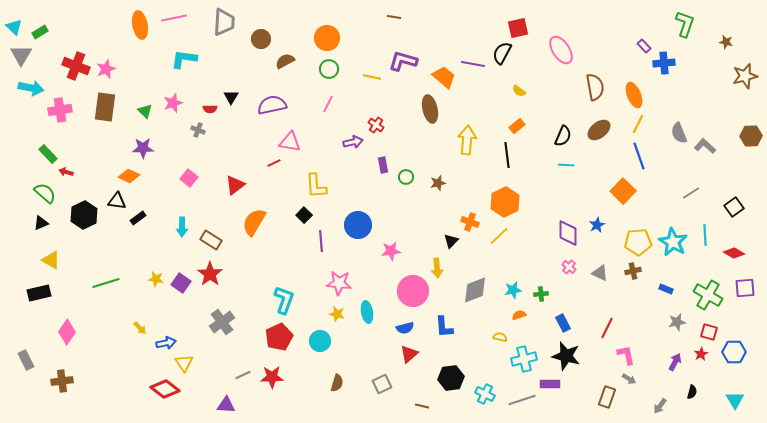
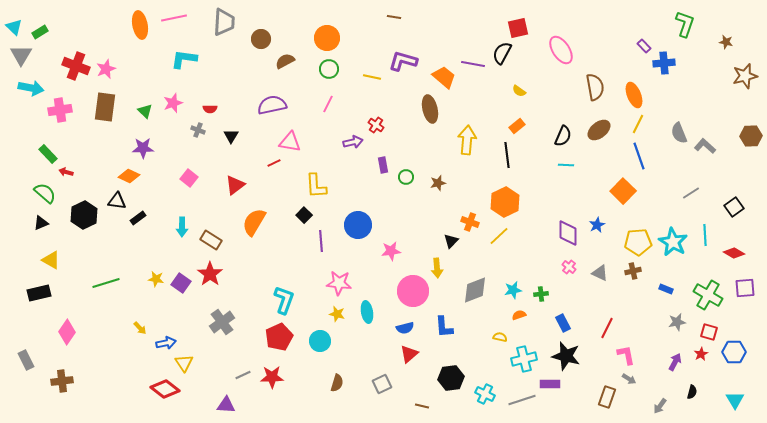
black triangle at (231, 97): moved 39 px down
